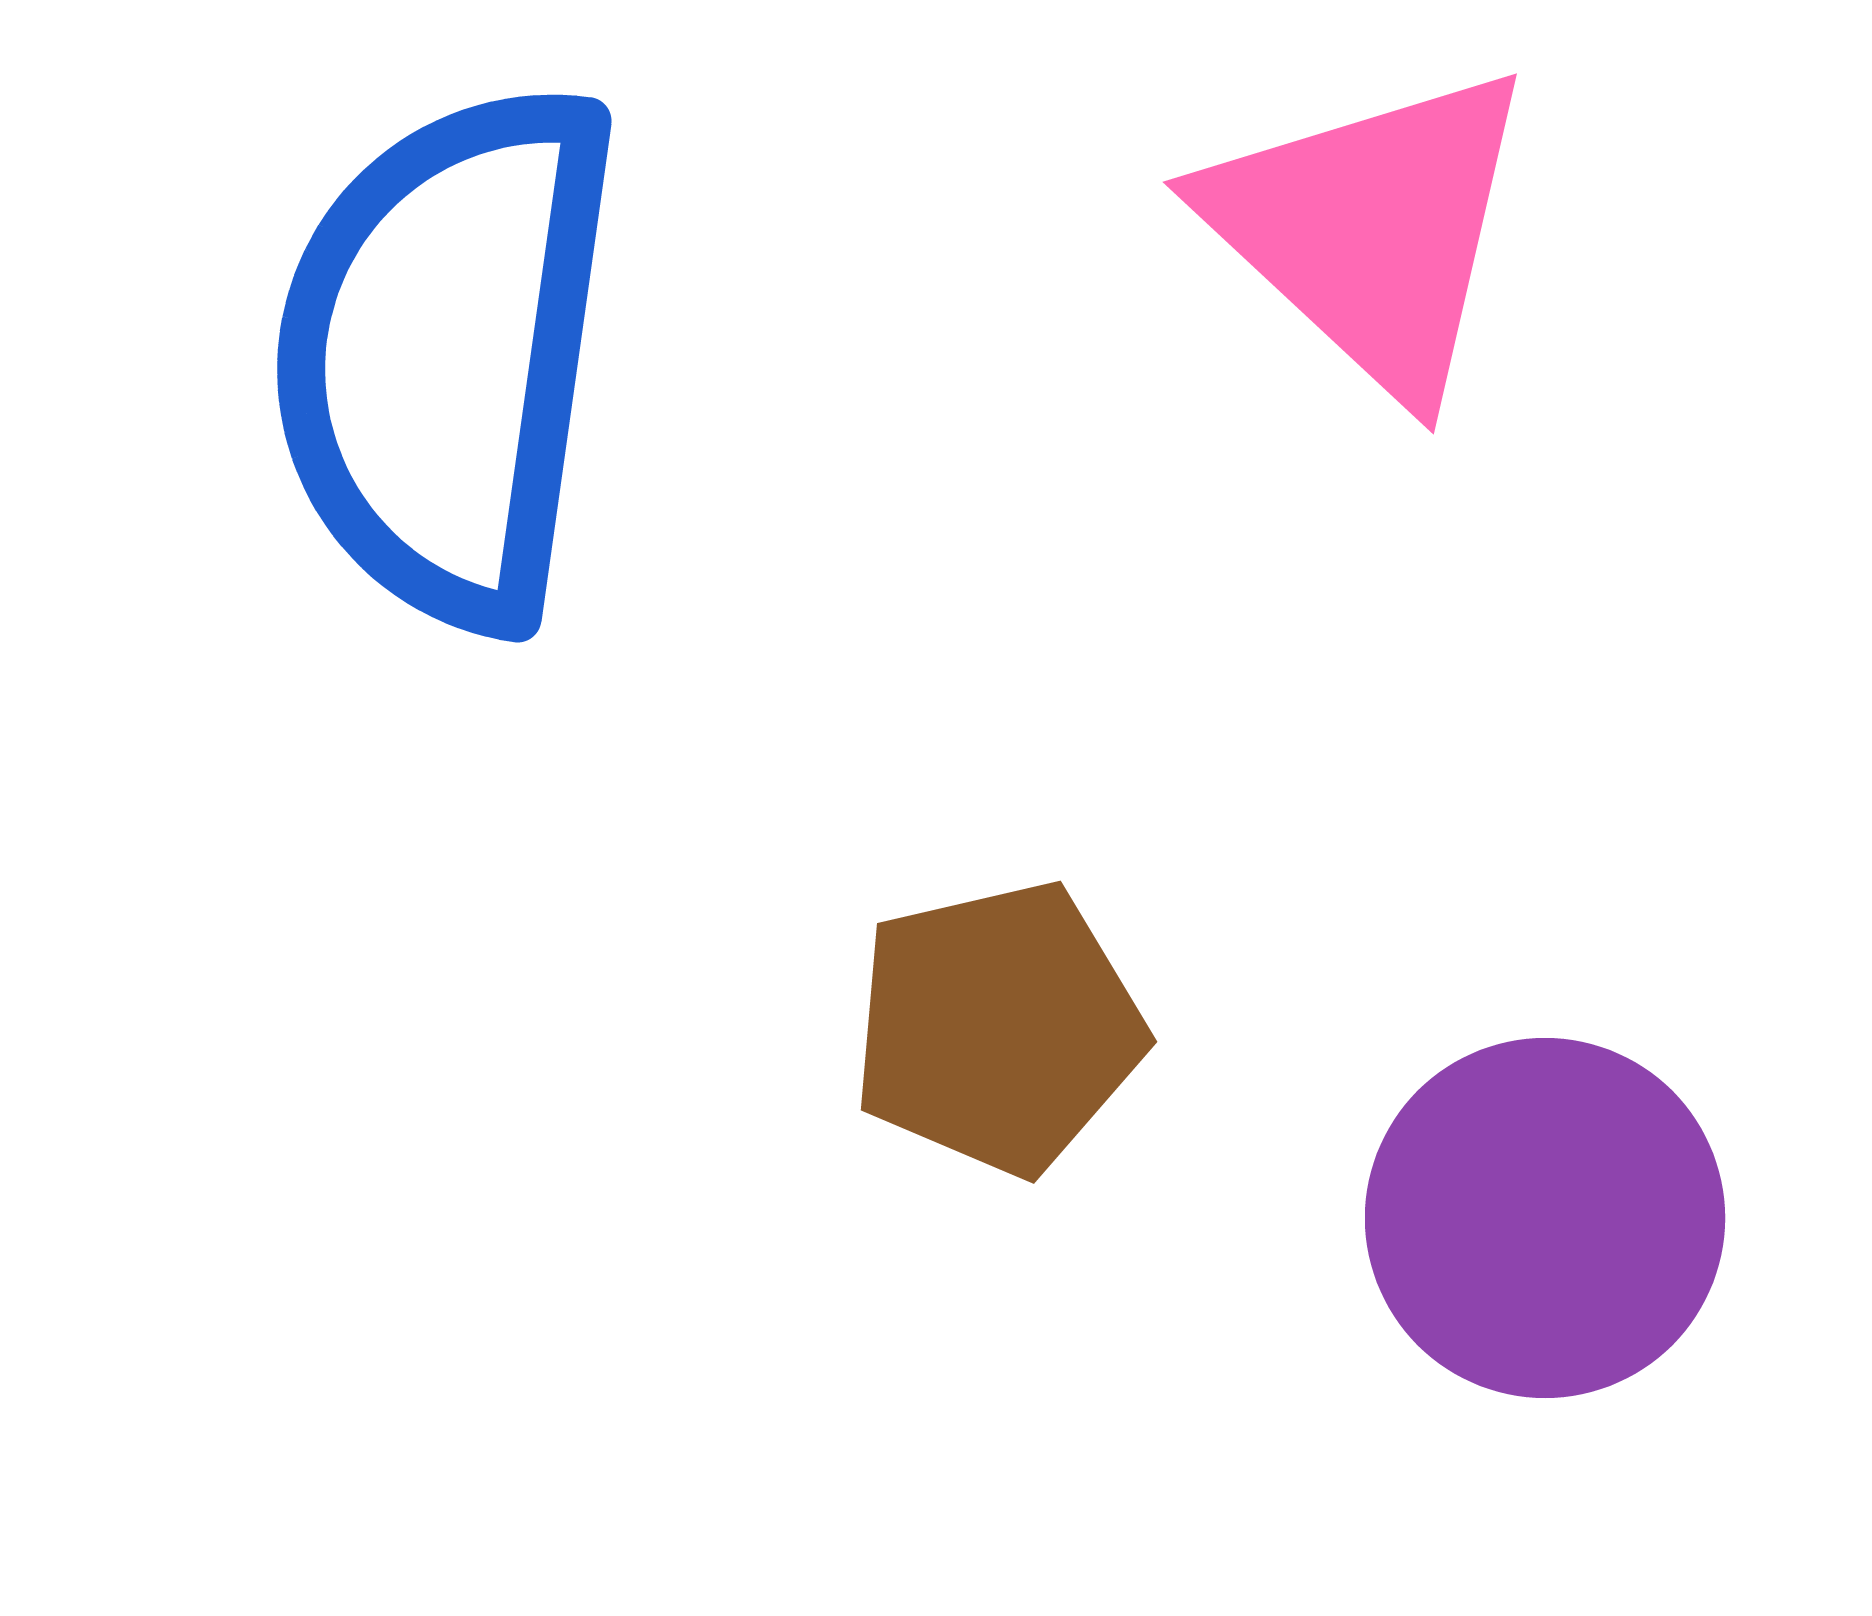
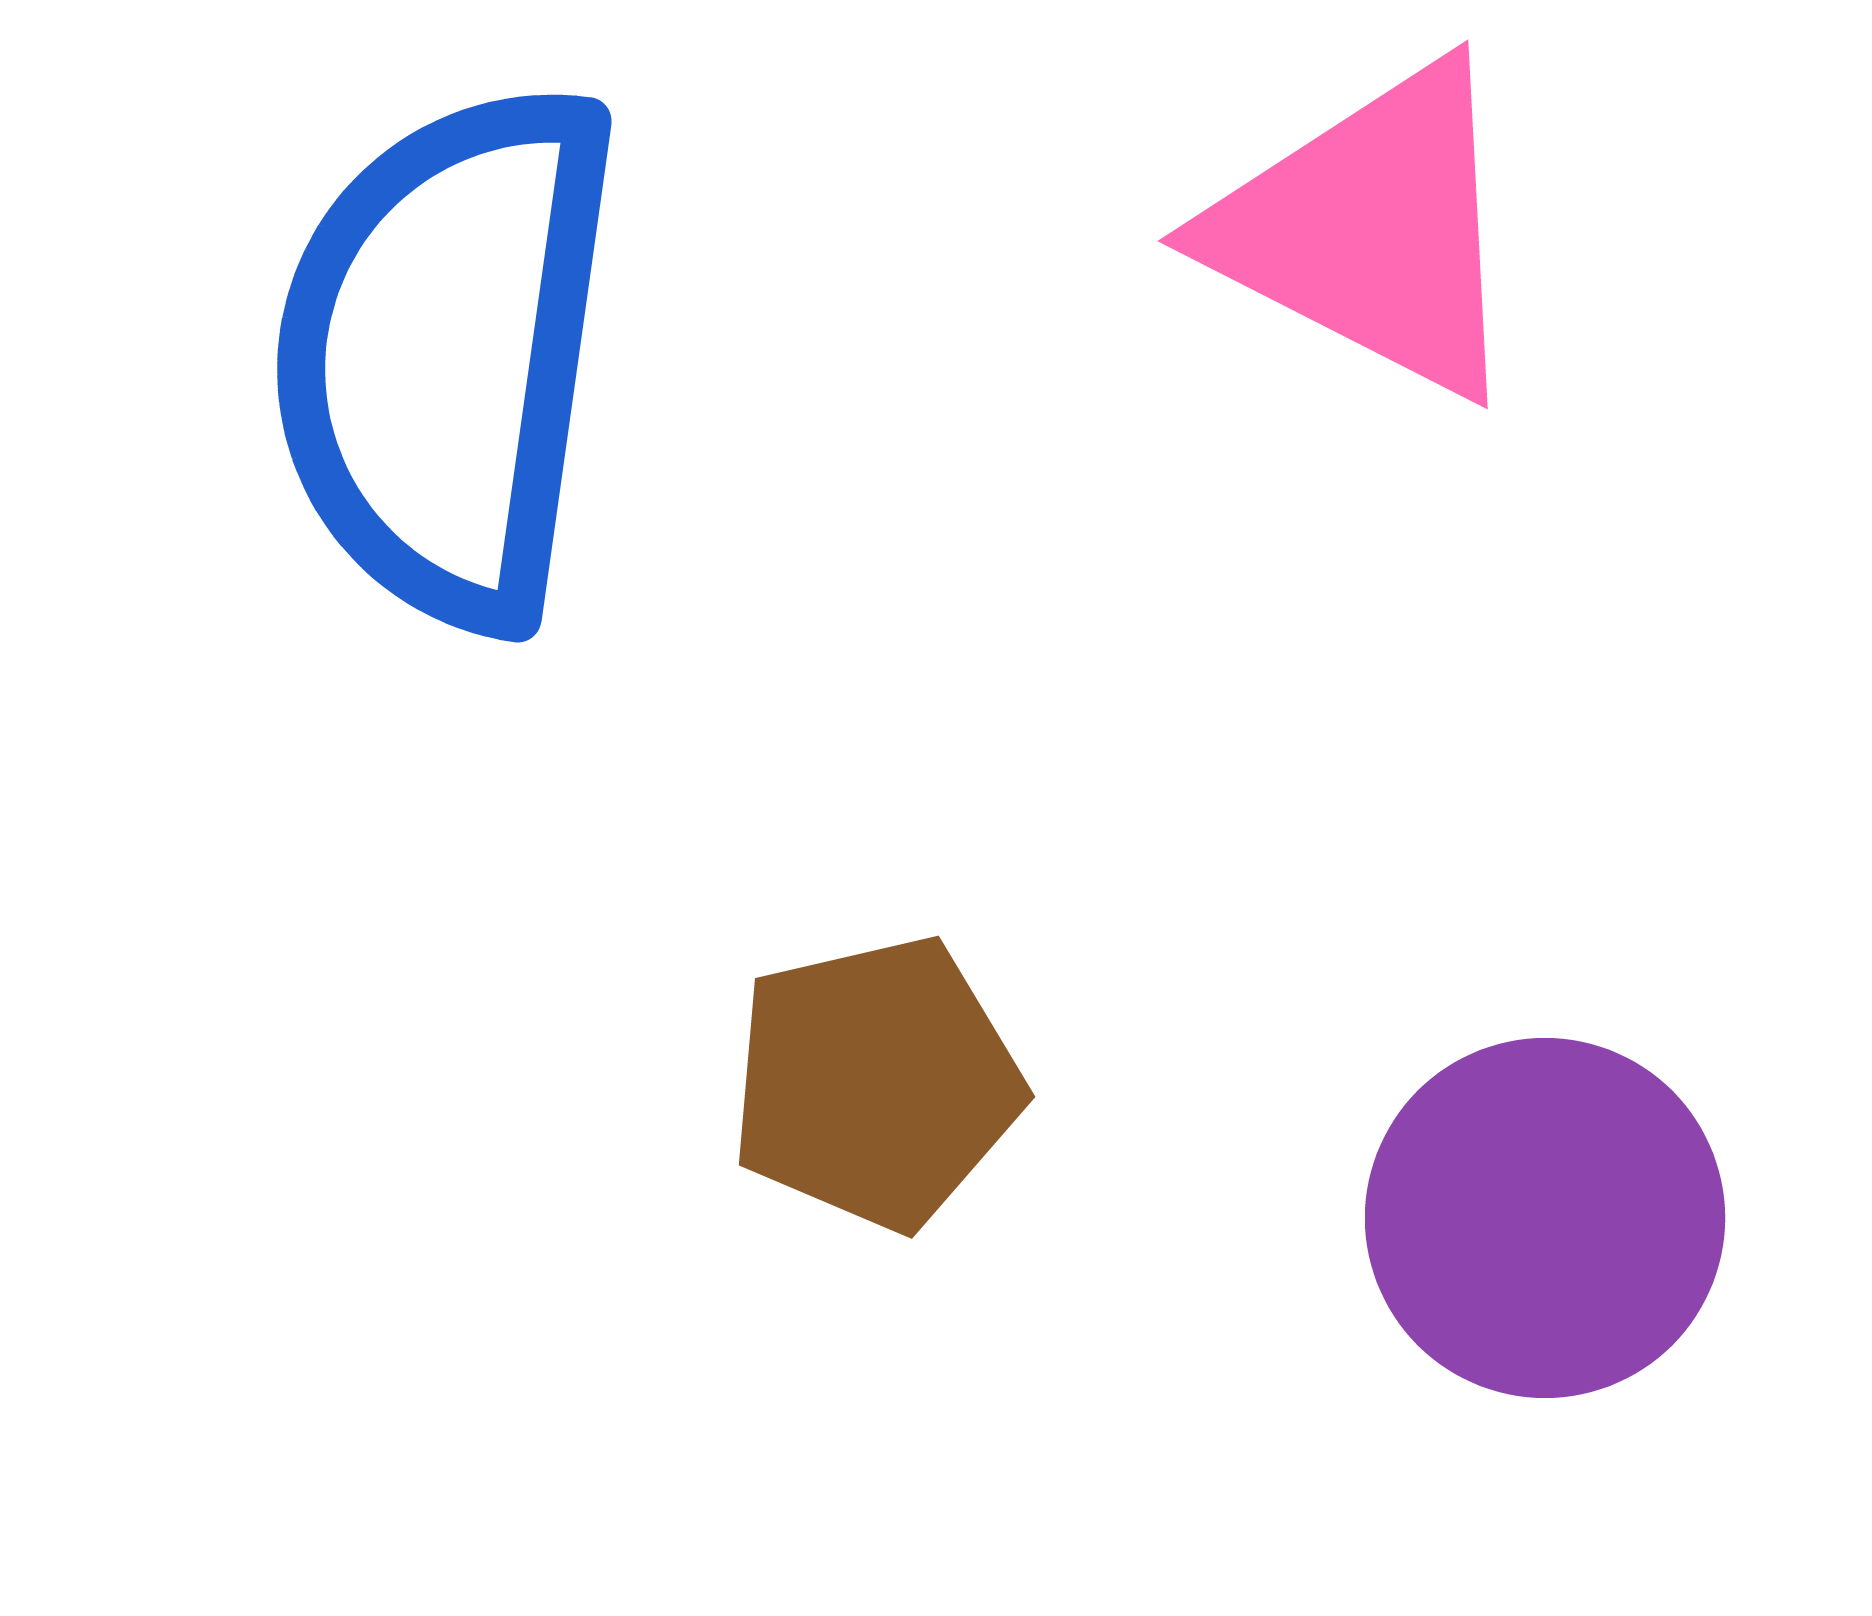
pink triangle: rotated 16 degrees counterclockwise
brown pentagon: moved 122 px left, 55 px down
